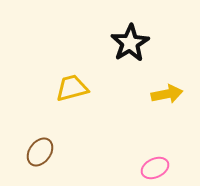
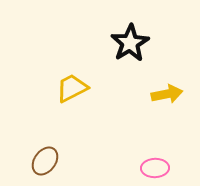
yellow trapezoid: rotated 12 degrees counterclockwise
brown ellipse: moved 5 px right, 9 px down
pink ellipse: rotated 24 degrees clockwise
